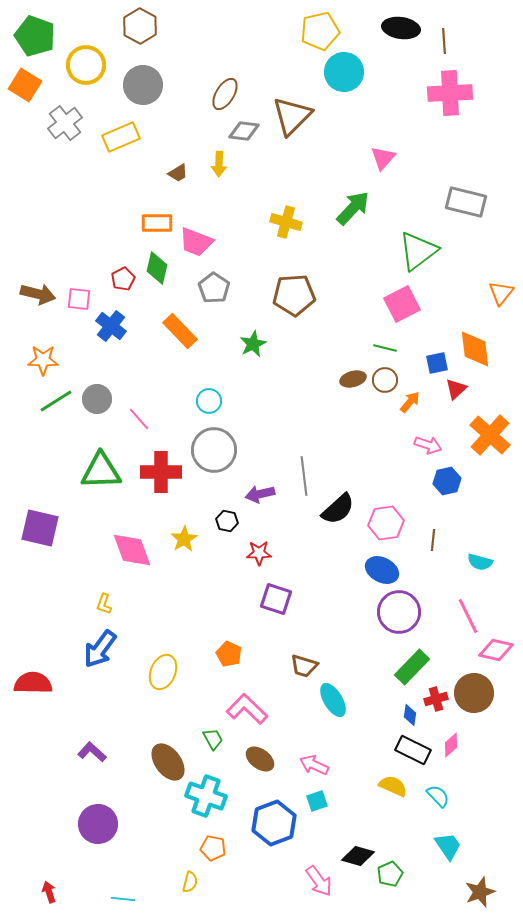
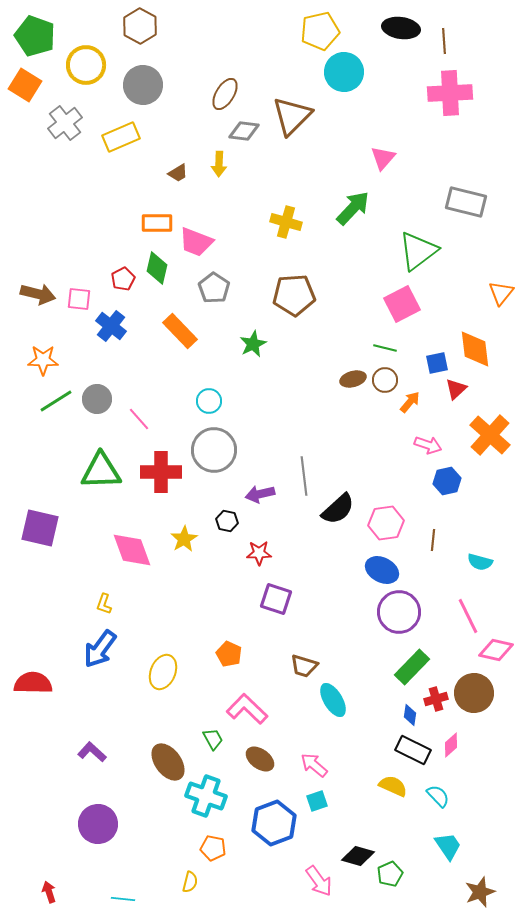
pink arrow at (314, 765): rotated 16 degrees clockwise
